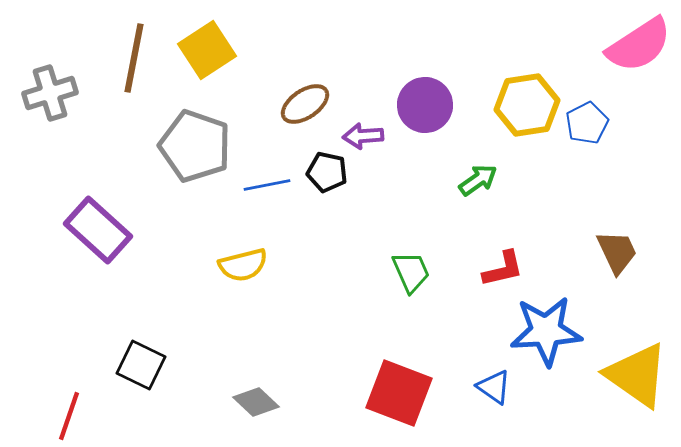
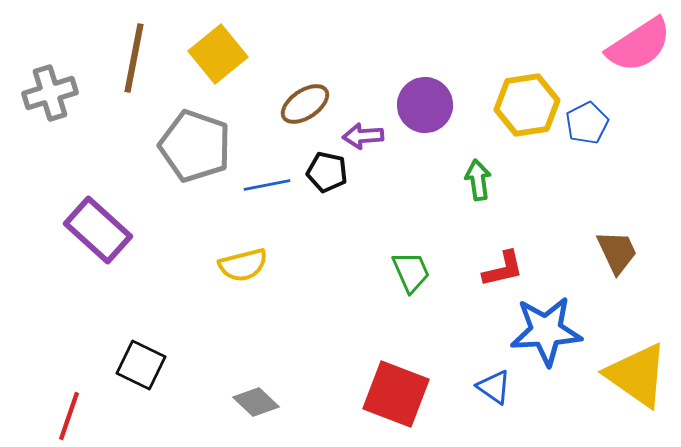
yellow square: moved 11 px right, 4 px down; rotated 6 degrees counterclockwise
green arrow: rotated 63 degrees counterclockwise
red square: moved 3 px left, 1 px down
